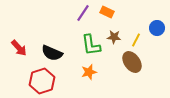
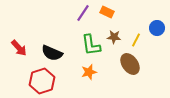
brown ellipse: moved 2 px left, 2 px down
